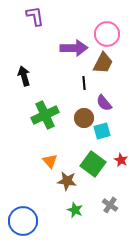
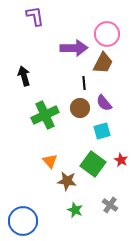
brown circle: moved 4 px left, 10 px up
